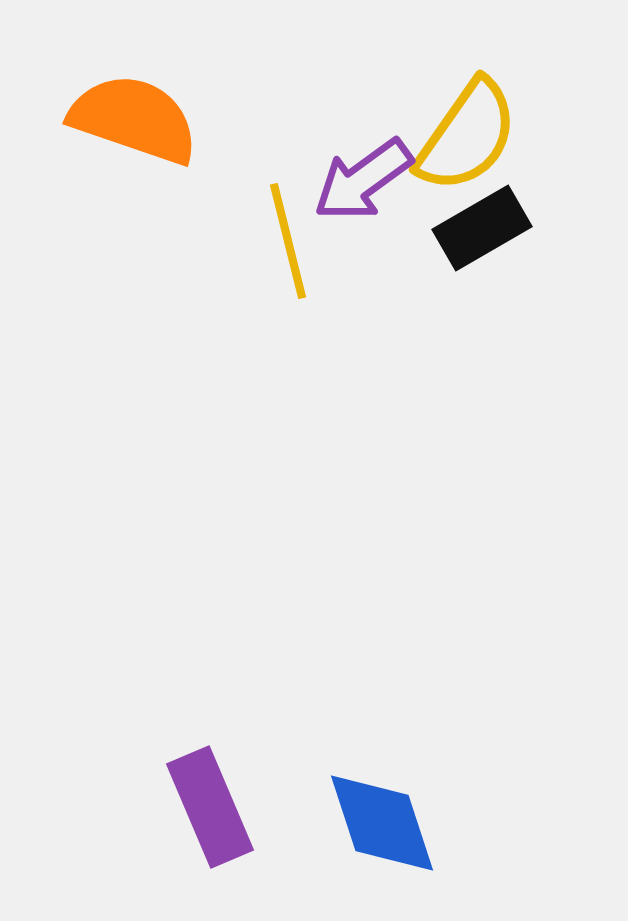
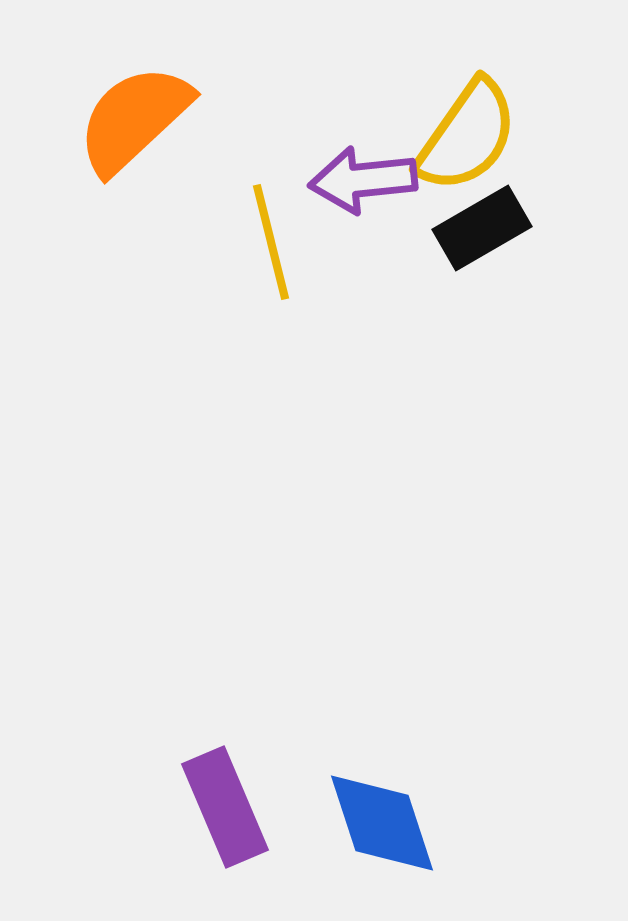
orange semicircle: rotated 62 degrees counterclockwise
purple arrow: rotated 30 degrees clockwise
yellow line: moved 17 px left, 1 px down
purple rectangle: moved 15 px right
